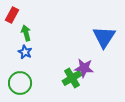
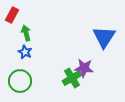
green circle: moved 2 px up
